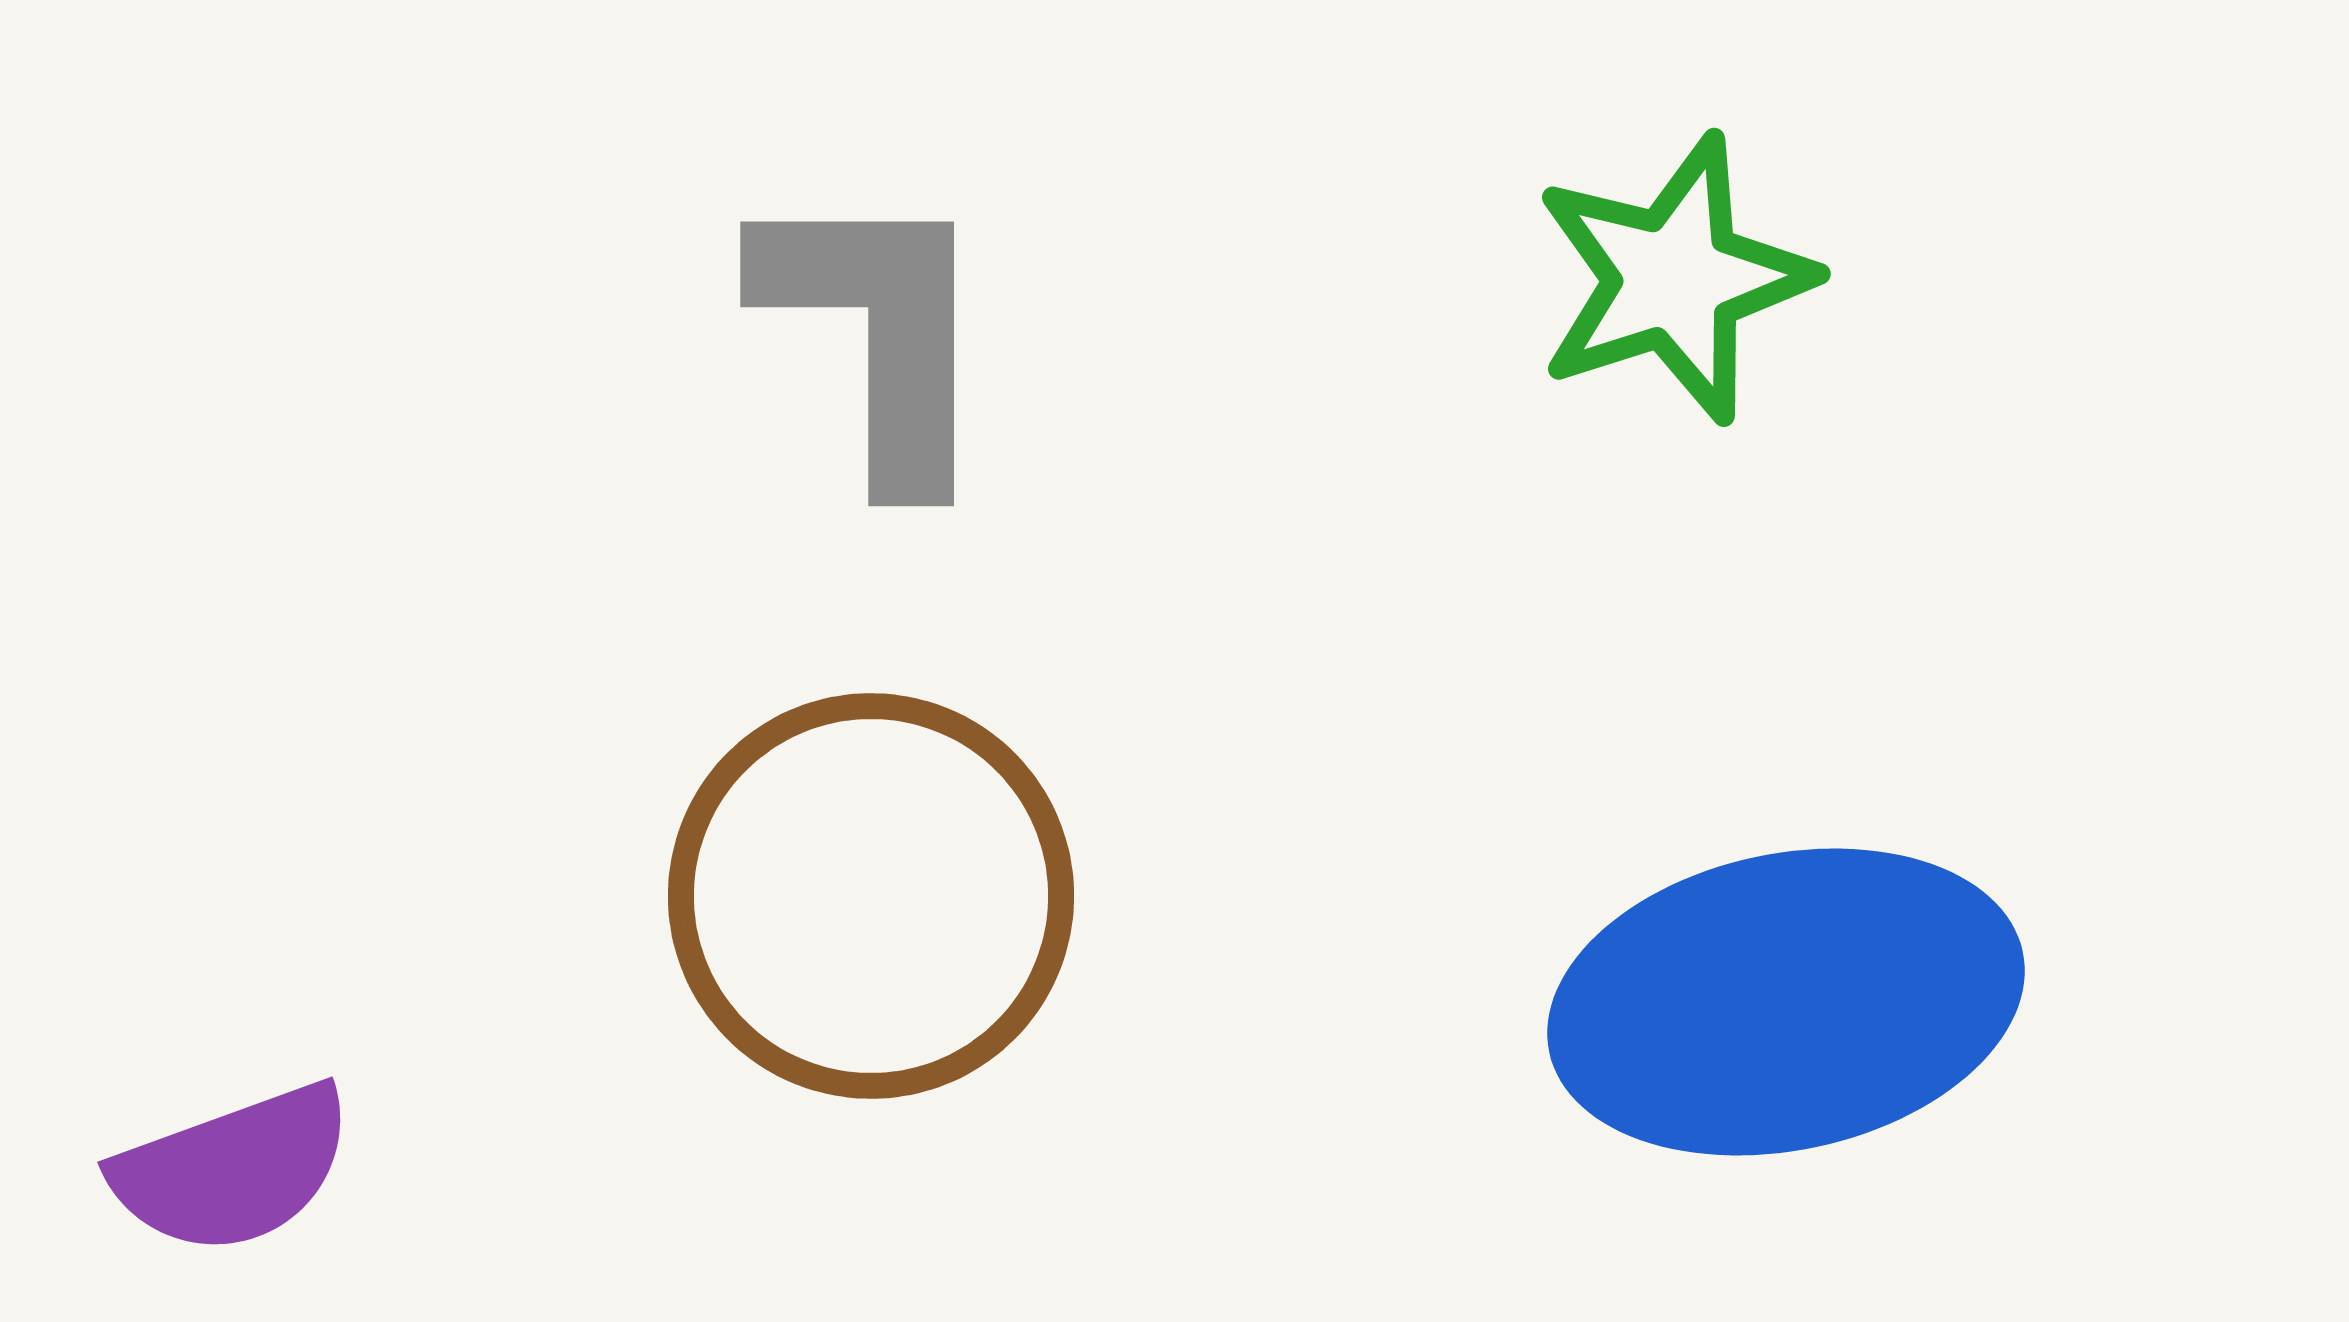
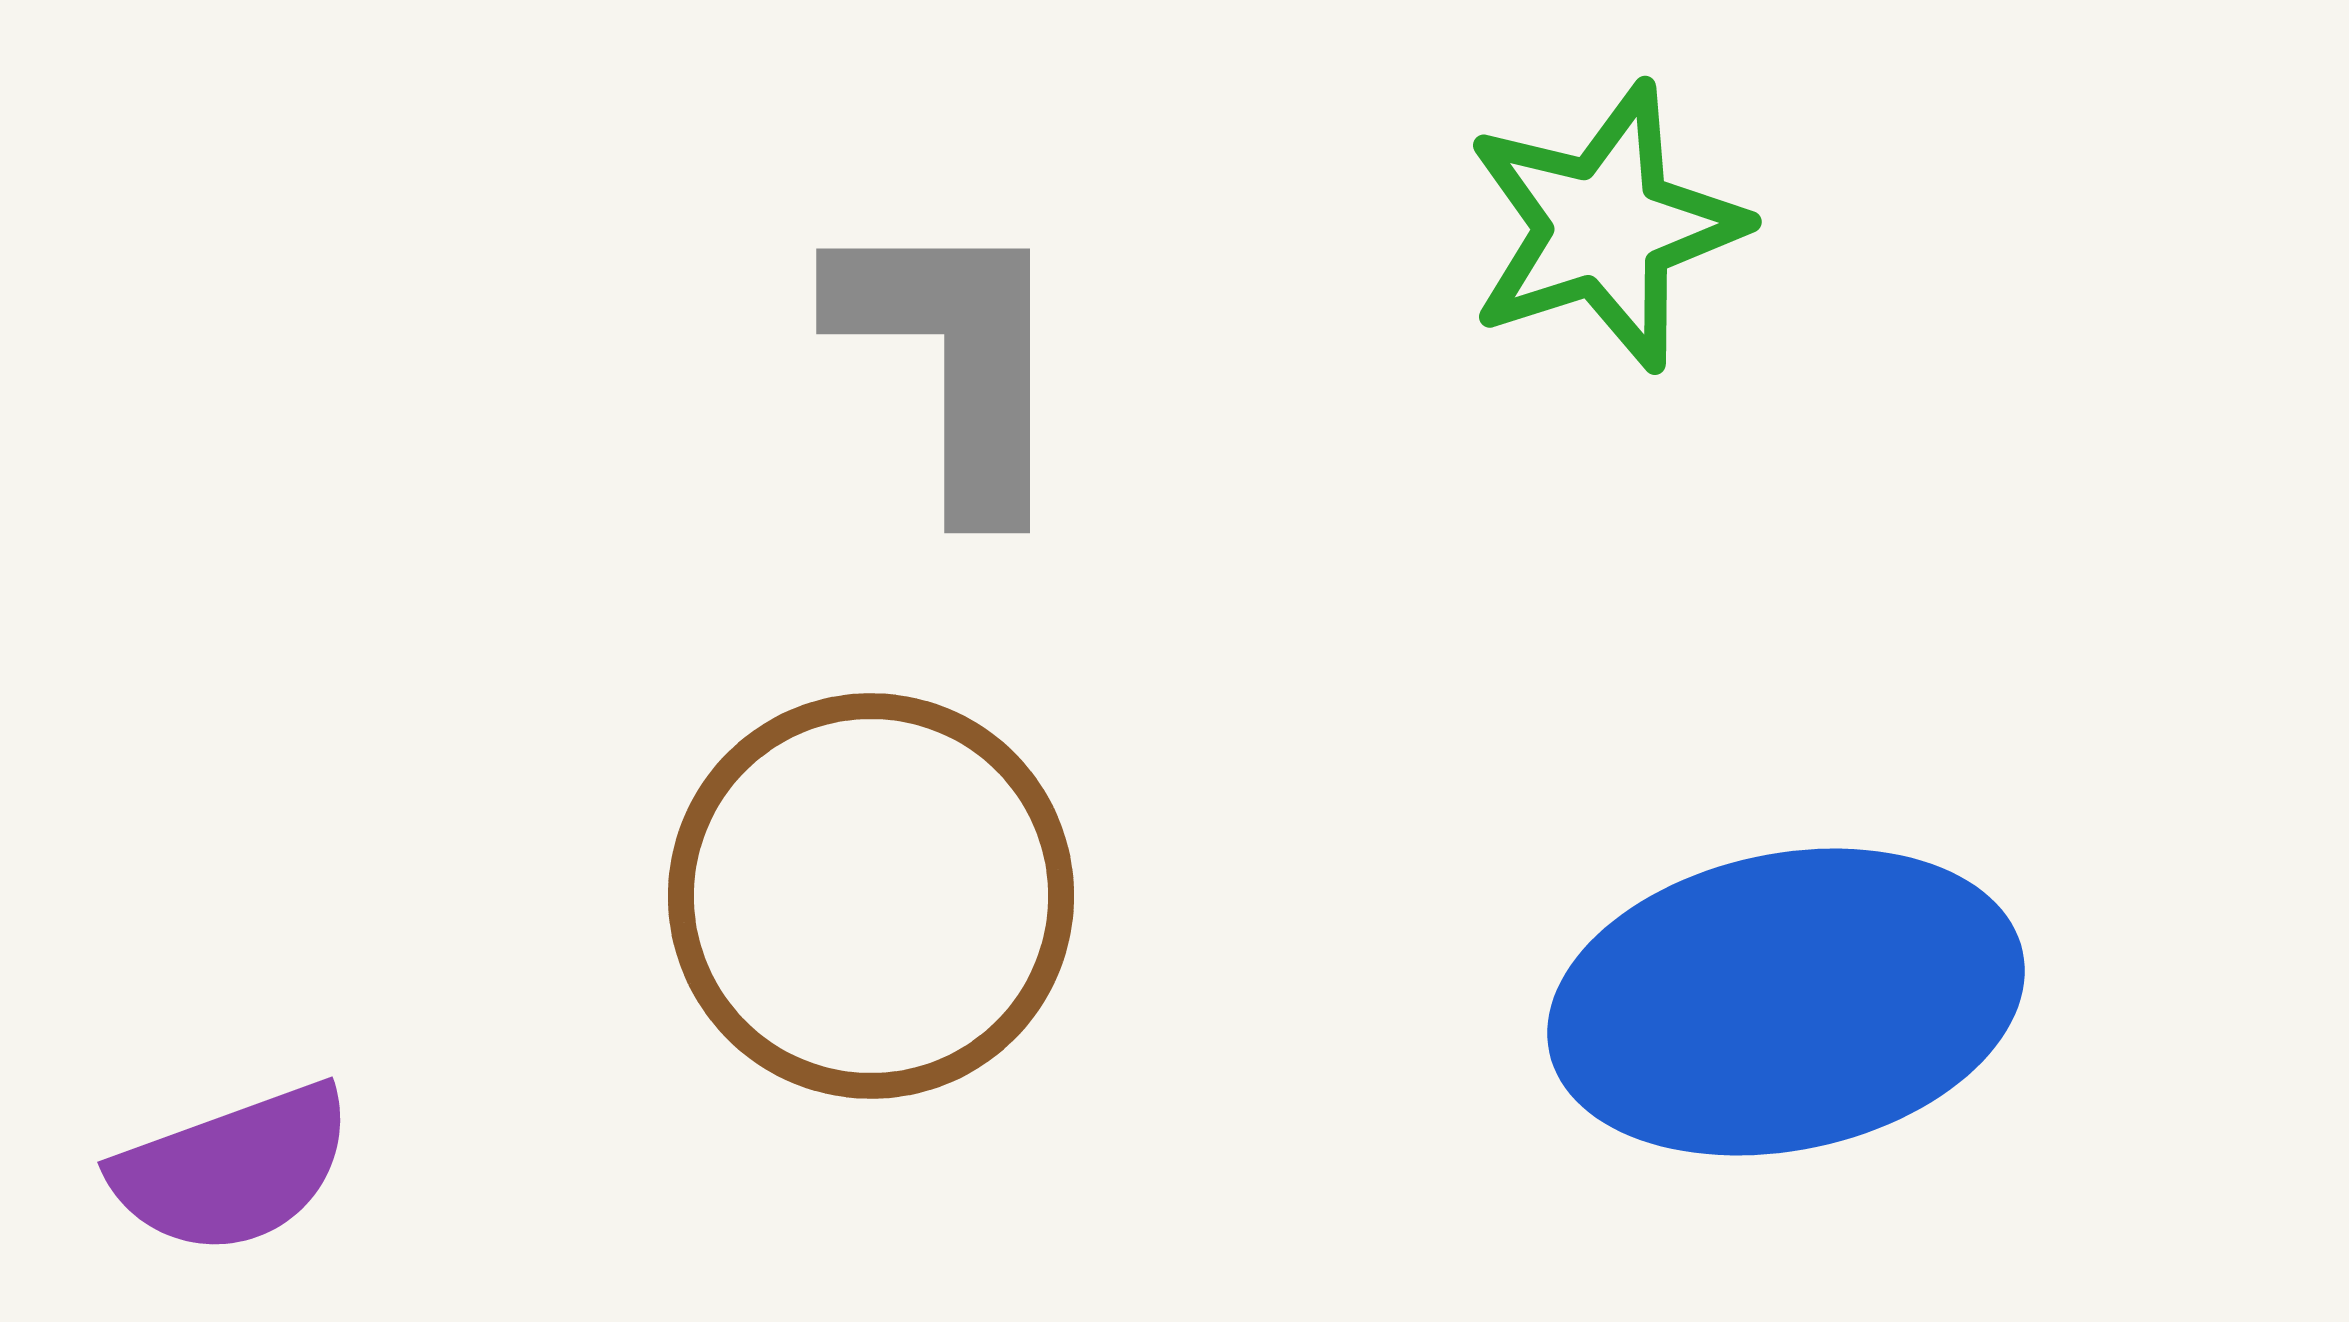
green star: moved 69 px left, 52 px up
gray L-shape: moved 76 px right, 27 px down
